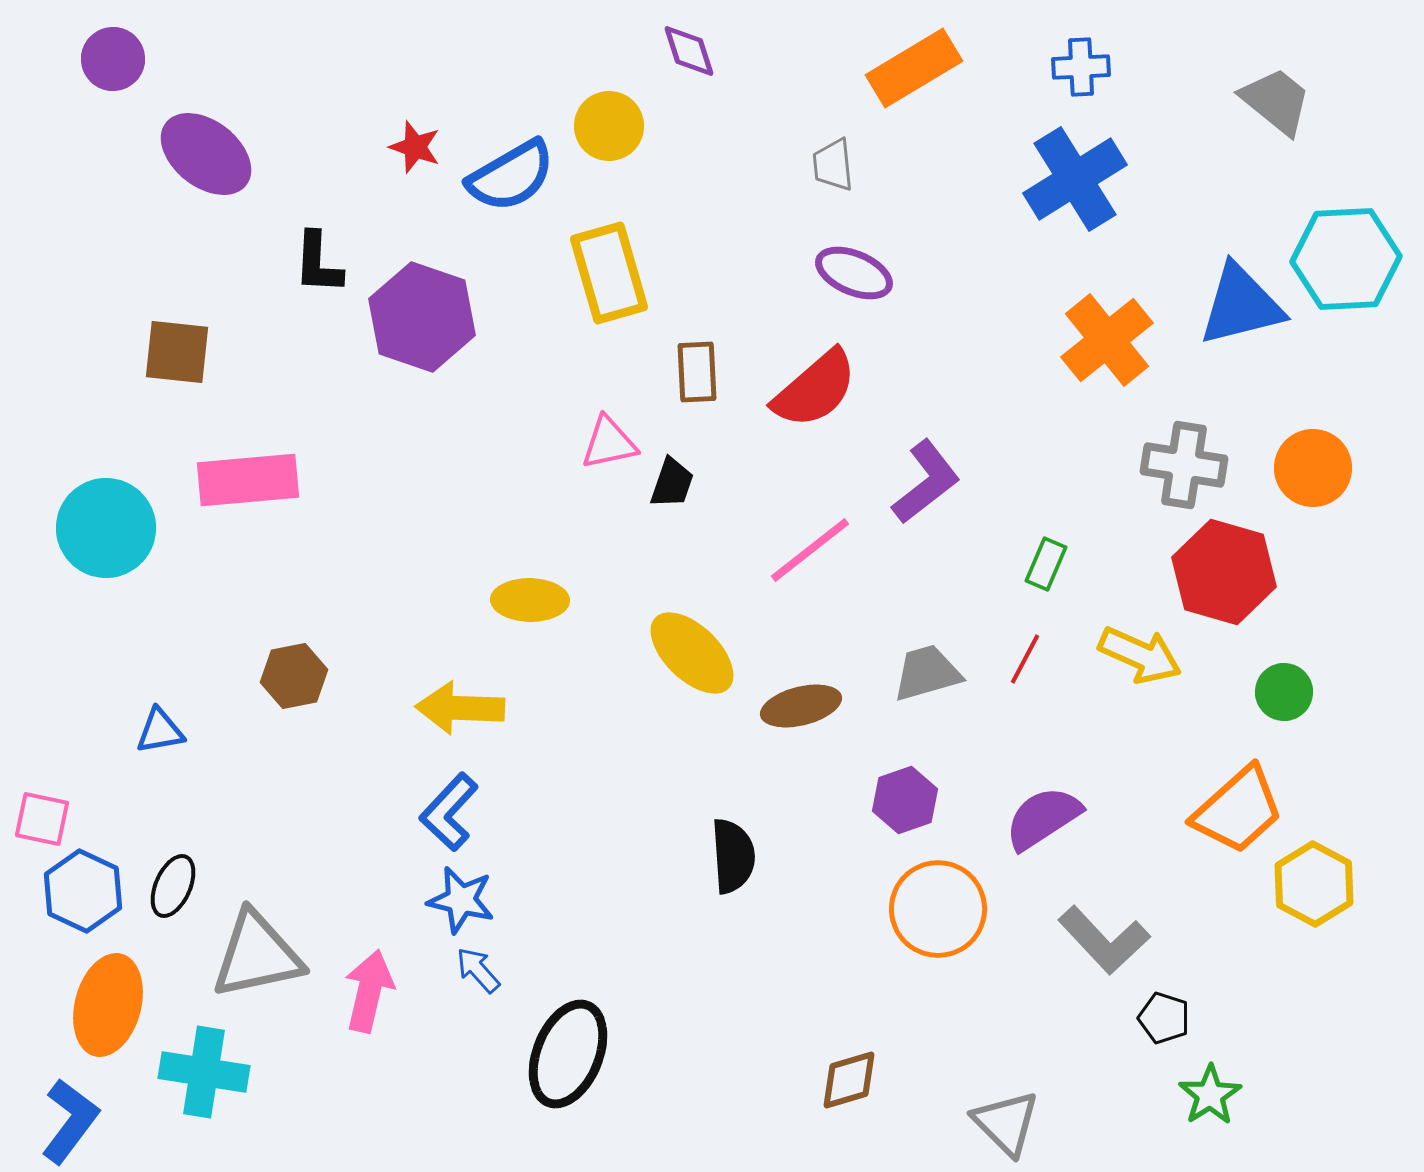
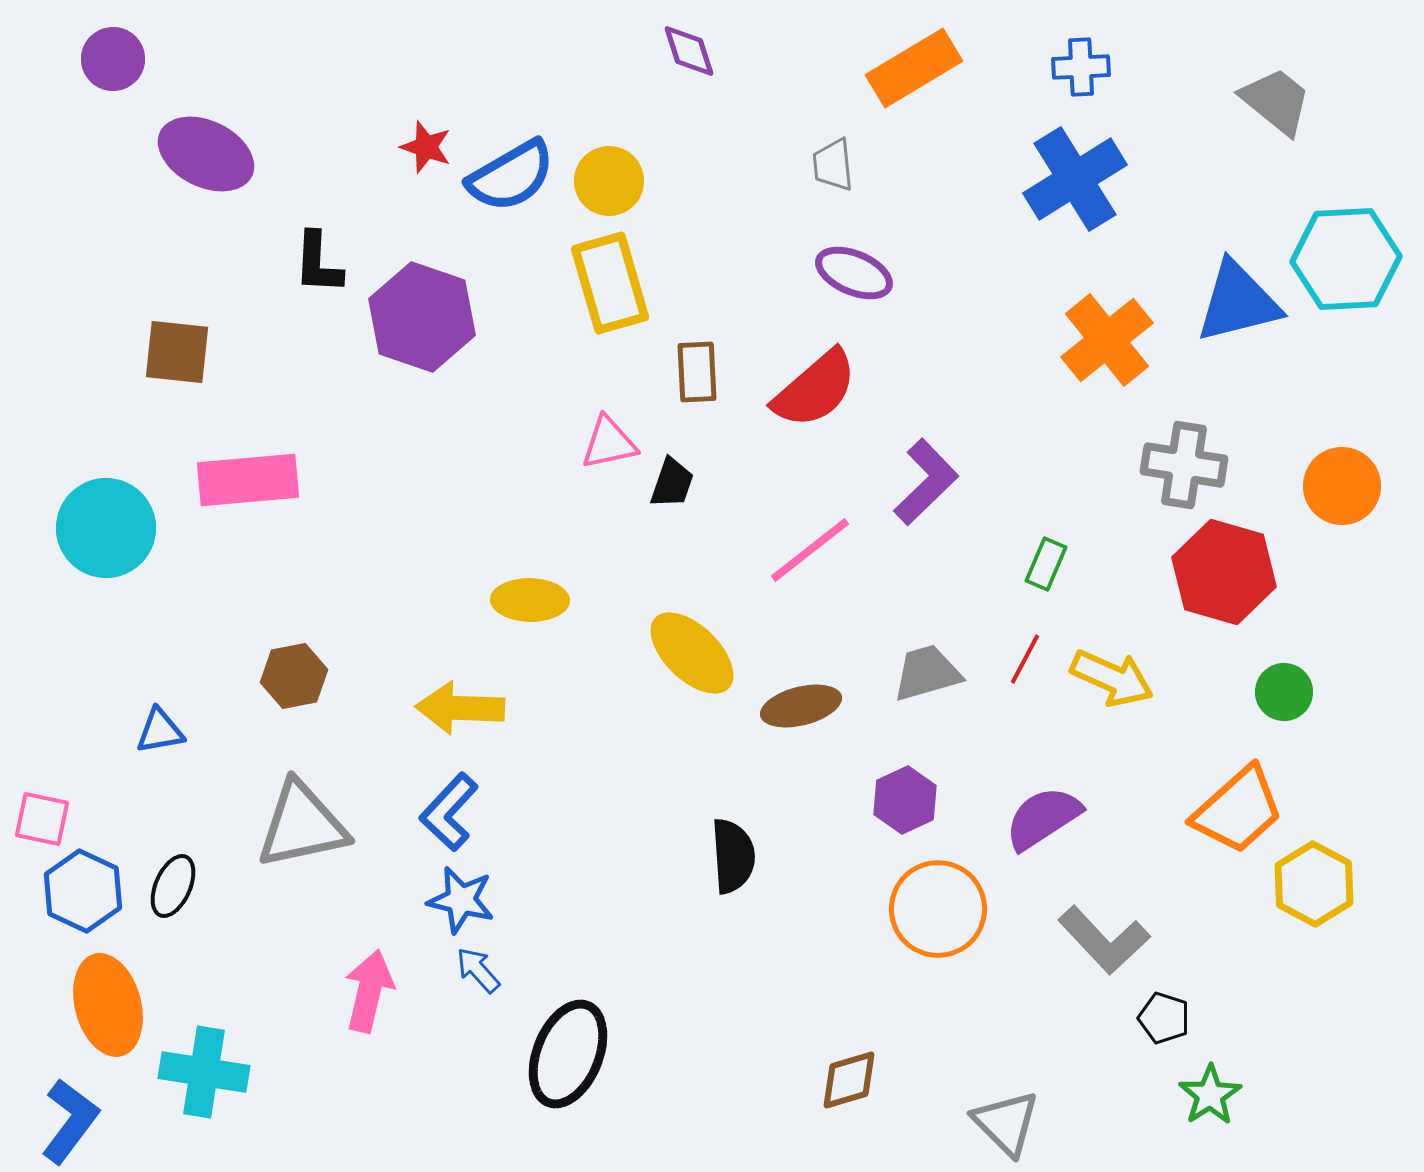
yellow circle at (609, 126): moved 55 px down
red star at (415, 147): moved 11 px right
purple ellipse at (206, 154): rotated 12 degrees counterclockwise
yellow rectangle at (609, 273): moved 1 px right, 10 px down
blue triangle at (1241, 305): moved 3 px left, 3 px up
orange circle at (1313, 468): moved 29 px right, 18 px down
purple L-shape at (926, 482): rotated 6 degrees counterclockwise
yellow arrow at (1140, 655): moved 28 px left, 23 px down
purple hexagon at (905, 800): rotated 6 degrees counterclockwise
gray triangle at (257, 955): moved 45 px right, 130 px up
orange ellipse at (108, 1005): rotated 30 degrees counterclockwise
